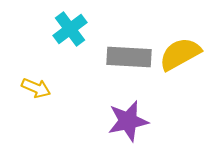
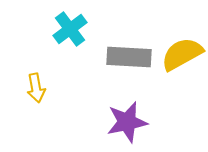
yellow semicircle: moved 2 px right
yellow arrow: rotated 56 degrees clockwise
purple star: moved 1 px left, 1 px down
